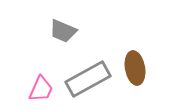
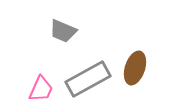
brown ellipse: rotated 28 degrees clockwise
